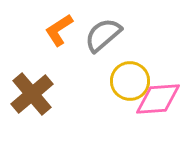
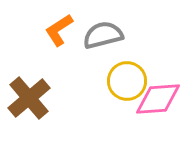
gray semicircle: rotated 27 degrees clockwise
yellow circle: moved 3 px left
brown cross: moved 3 px left, 4 px down
